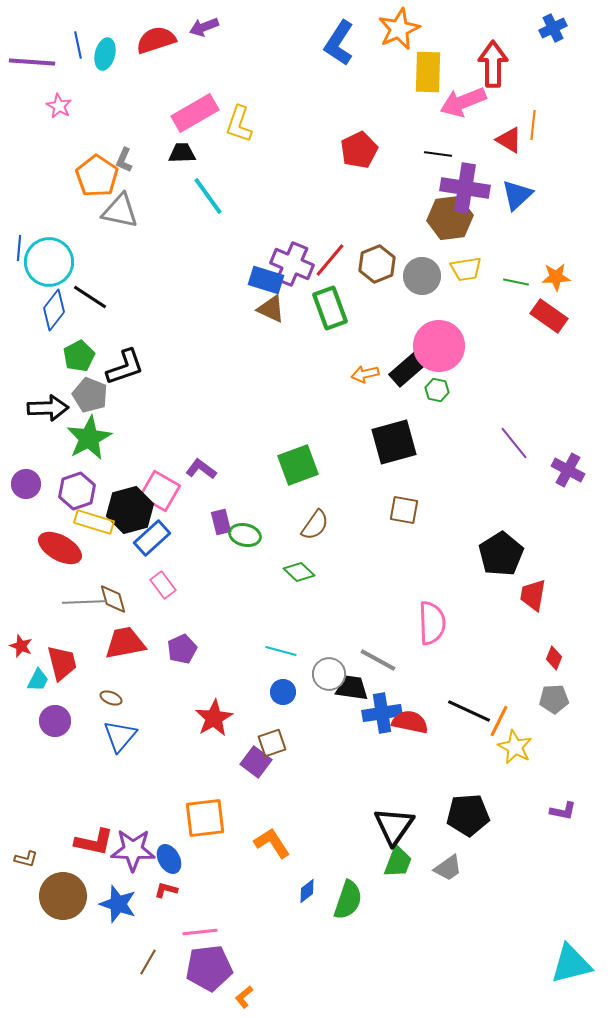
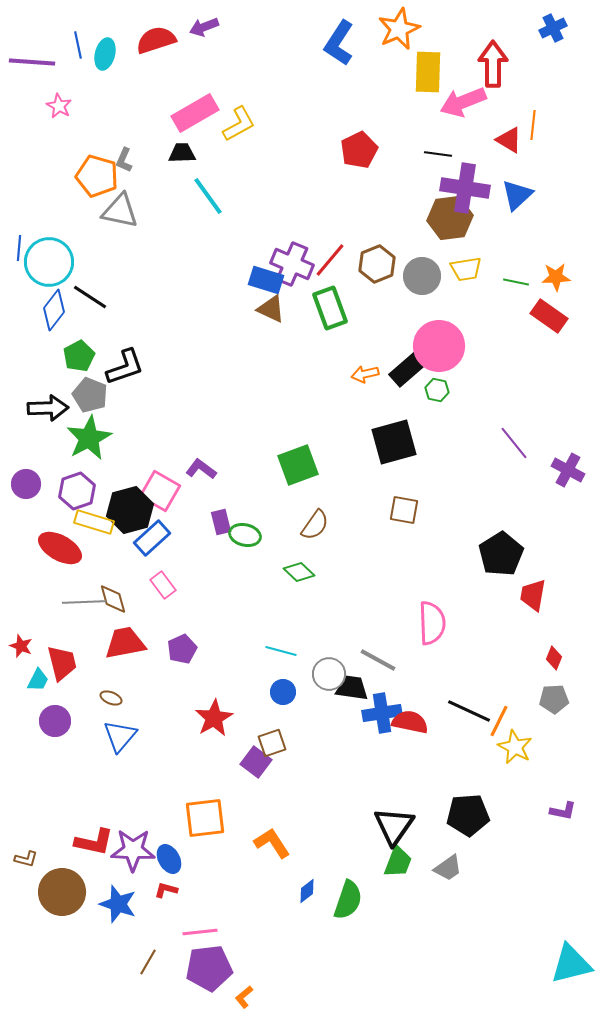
yellow L-shape at (239, 124): rotated 138 degrees counterclockwise
orange pentagon at (97, 176): rotated 18 degrees counterclockwise
brown circle at (63, 896): moved 1 px left, 4 px up
